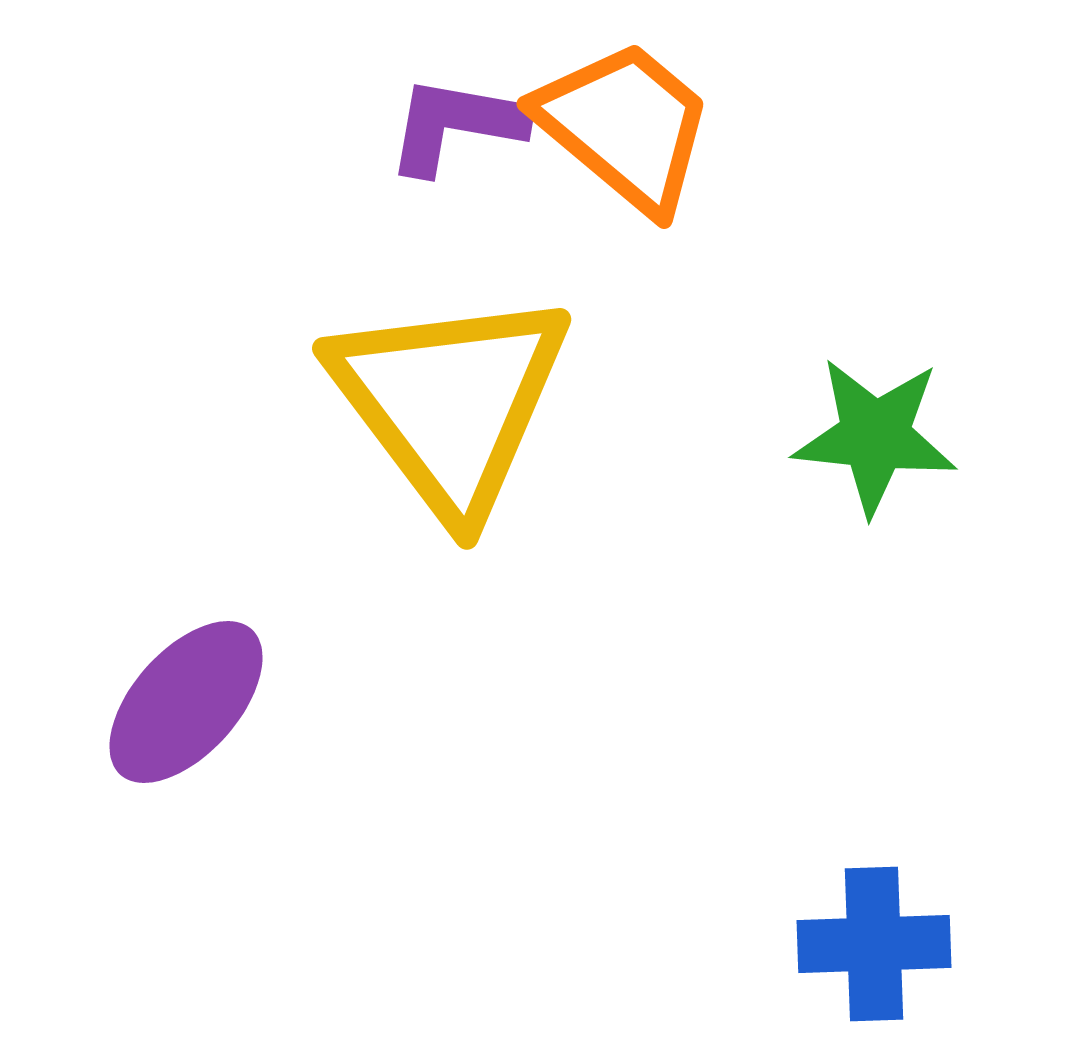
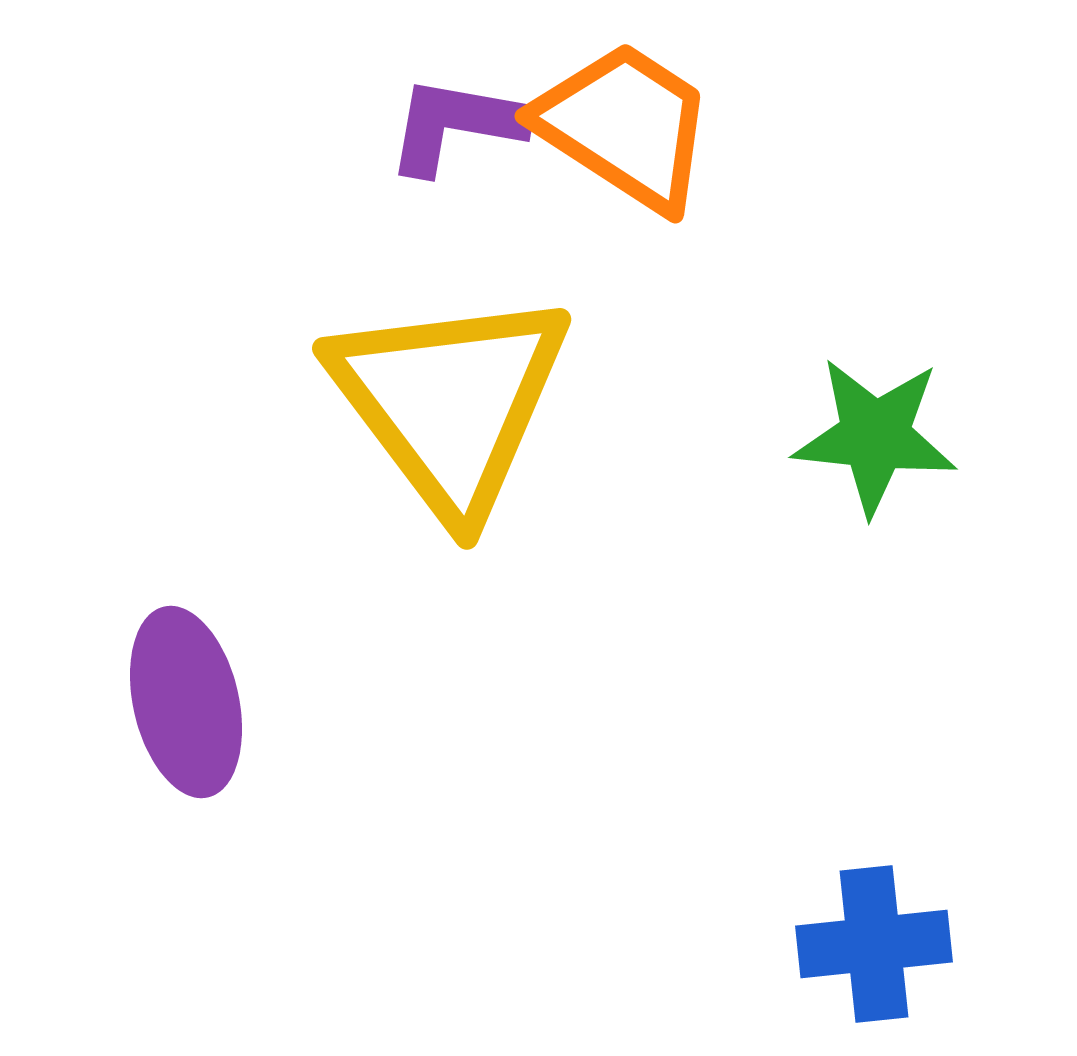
orange trapezoid: rotated 7 degrees counterclockwise
purple ellipse: rotated 55 degrees counterclockwise
blue cross: rotated 4 degrees counterclockwise
